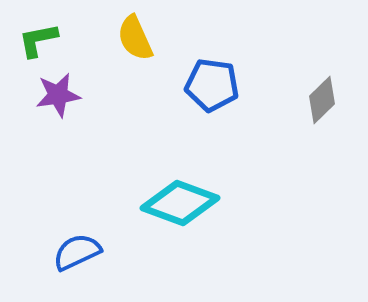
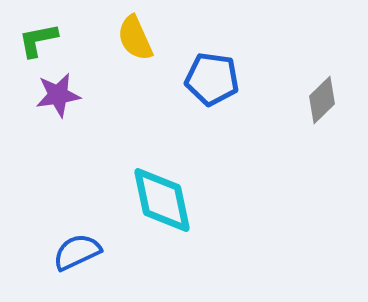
blue pentagon: moved 6 px up
cyan diamond: moved 18 px left, 3 px up; rotated 58 degrees clockwise
